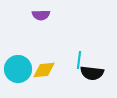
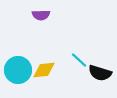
cyan line: rotated 54 degrees counterclockwise
cyan circle: moved 1 px down
black semicircle: moved 8 px right; rotated 10 degrees clockwise
